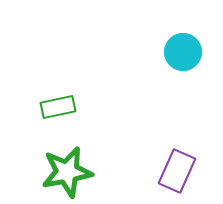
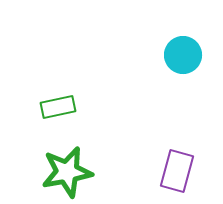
cyan circle: moved 3 px down
purple rectangle: rotated 9 degrees counterclockwise
